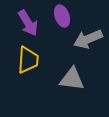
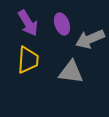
purple ellipse: moved 8 px down
gray arrow: moved 2 px right
gray triangle: moved 1 px left, 7 px up
